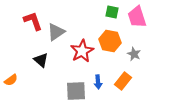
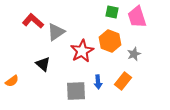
red L-shape: rotated 30 degrees counterclockwise
orange hexagon: rotated 10 degrees clockwise
gray star: rotated 24 degrees clockwise
black triangle: moved 2 px right, 4 px down
orange semicircle: moved 1 px right, 1 px down
